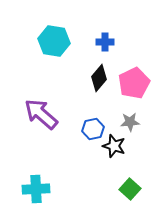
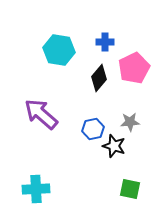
cyan hexagon: moved 5 px right, 9 px down
pink pentagon: moved 15 px up
green square: rotated 30 degrees counterclockwise
